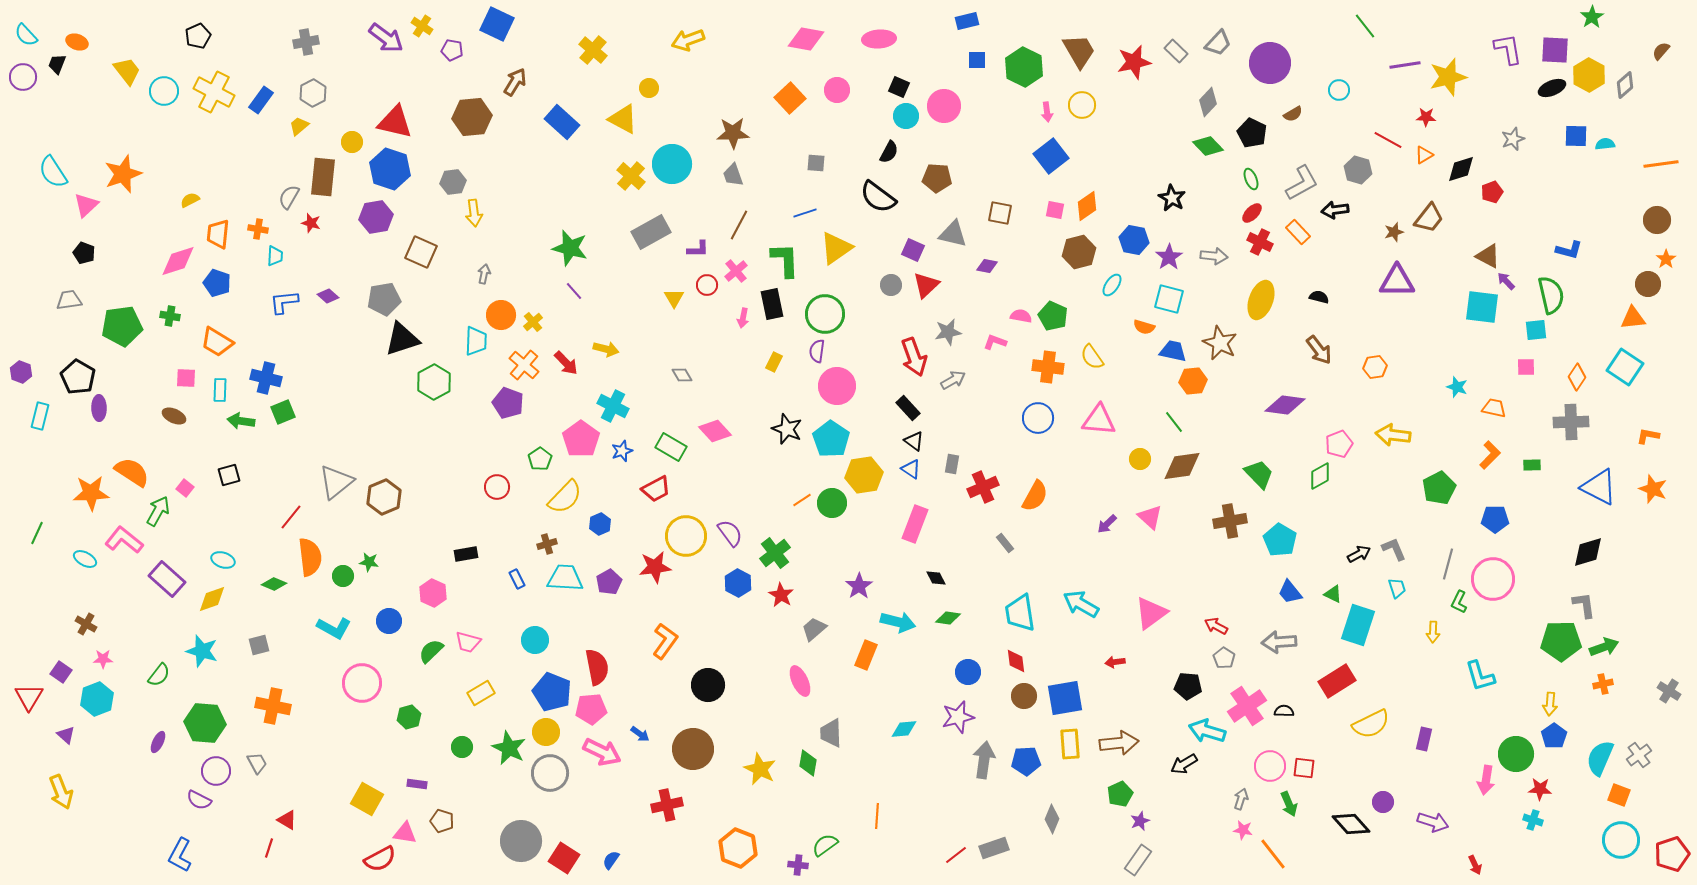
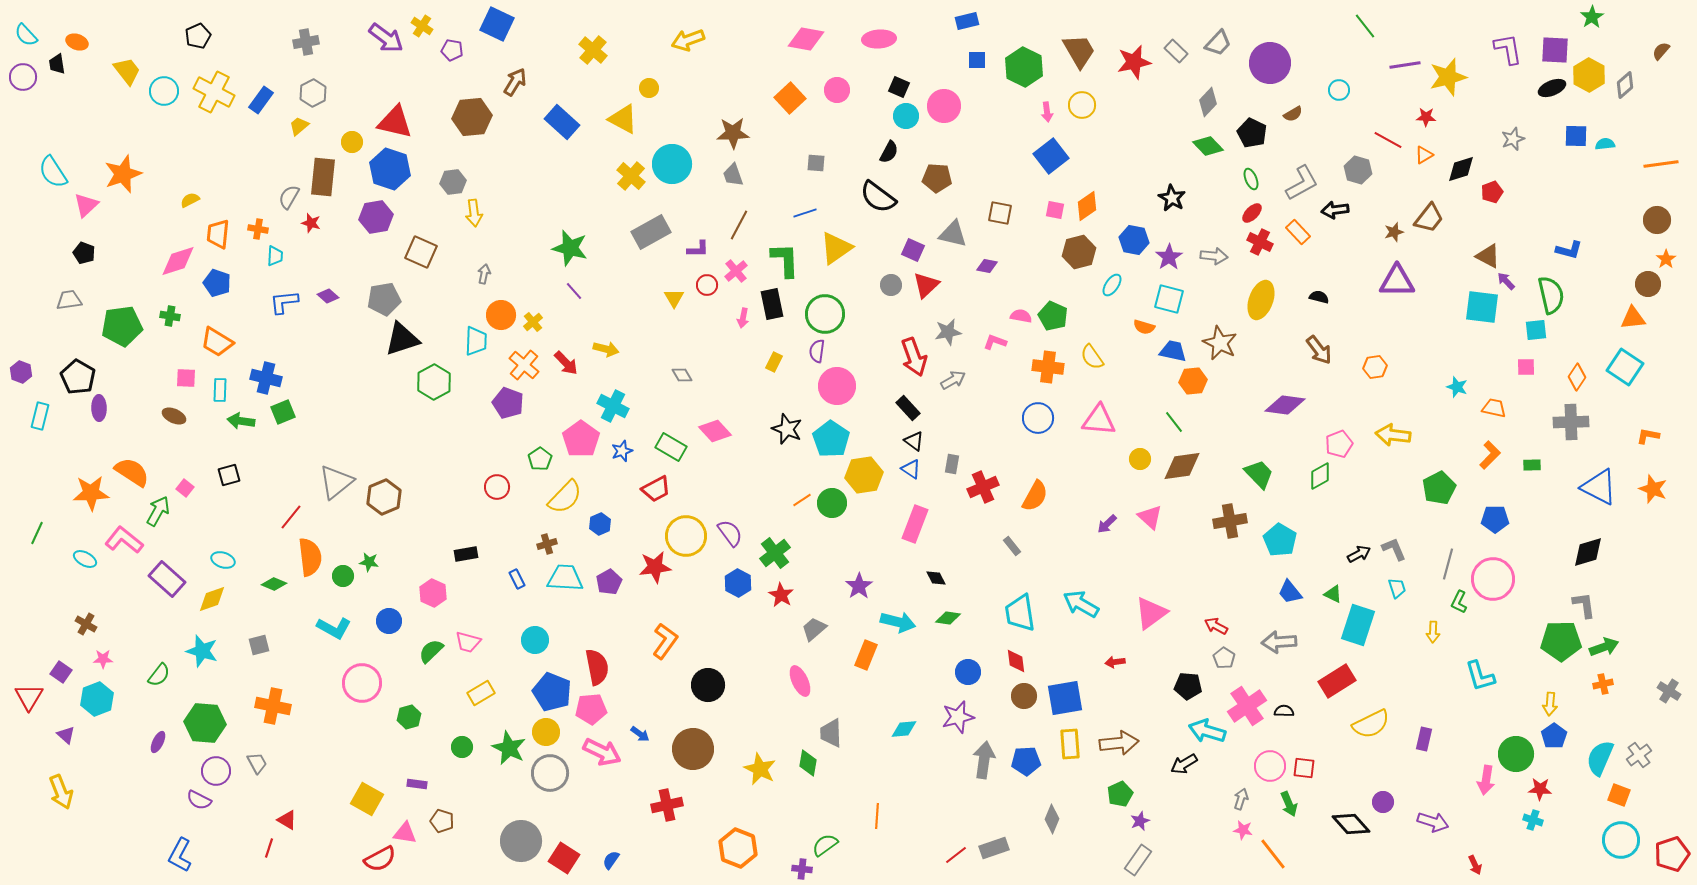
black trapezoid at (57, 64): rotated 30 degrees counterclockwise
gray rectangle at (1005, 543): moved 7 px right, 3 px down
purple cross at (798, 865): moved 4 px right, 4 px down
